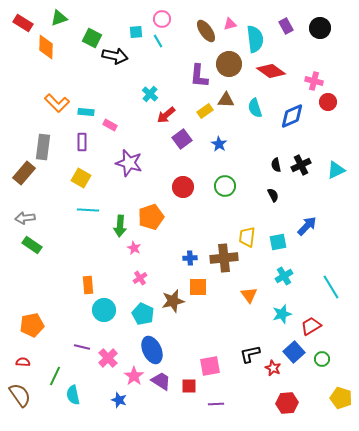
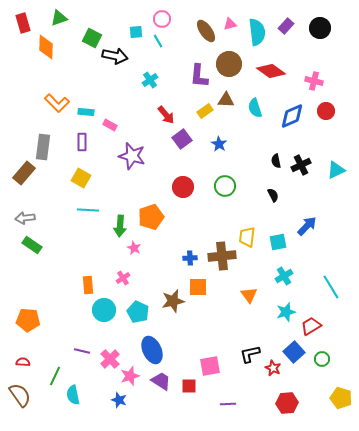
red rectangle at (23, 23): rotated 42 degrees clockwise
purple rectangle at (286, 26): rotated 70 degrees clockwise
cyan semicircle at (255, 39): moved 2 px right, 7 px up
cyan cross at (150, 94): moved 14 px up; rotated 14 degrees clockwise
red circle at (328, 102): moved 2 px left, 9 px down
red arrow at (166, 115): rotated 90 degrees counterclockwise
purple star at (129, 163): moved 3 px right, 7 px up
black semicircle at (276, 165): moved 4 px up
brown cross at (224, 258): moved 2 px left, 2 px up
pink cross at (140, 278): moved 17 px left
cyan pentagon at (143, 314): moved 5 px left, 2 px up
cyan star at (282, 314): moved 4 px right, 2 px up
orange pentagon at (32, 325): moved 4 px left, 5 px up; rotated 15 degrees clockwise
purple line at (82, 347): moved 4 px down
pink cross at (108, 358): moved 2 px right, 1 px down
pink star at (134, 376): moved 4 px left; rotated 18 degrees clockwise
purple line at (216, 404): moved 12 px right
